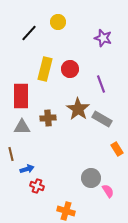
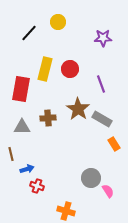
purple star: rotated 18 degrees counterclockwise
red rectangle: moved 7 px up; rotated 10 degrees clockwise
orange rectangle: moved 3 px left, 5 px up
